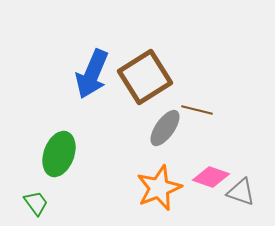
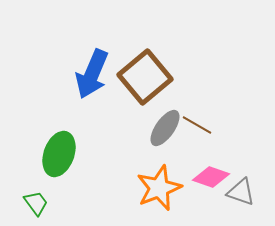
brown square: rotated 8 degrees counterclockwise
brown line: moved 15 px down; rotated 16 degrees clockwise
